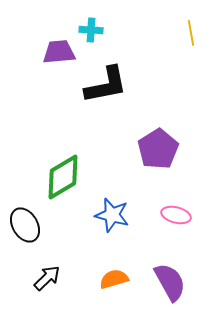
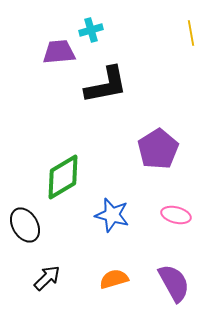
cyan cross: rotated 20 degrees counterclockwise
purple semicircle: moved 4 px right, 1 px down
